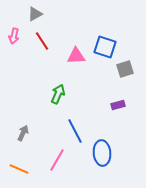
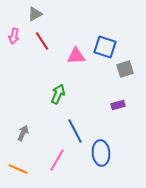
blue ellipse: moved 1 px left
orange line: moved 1 px left
